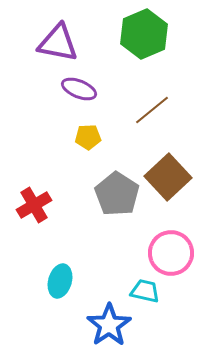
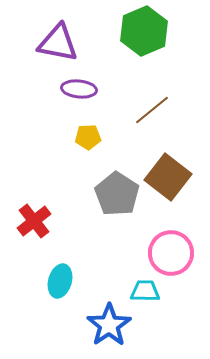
green hexagon: moved 3 px up
purple ellipse: rotated 16 degrees counterclockwise
brown square: rotated 9 degrees counterclockwise
red cross: moved 16 px down; rotated 8 degrees counterclockwise
cyan trapezoid: rotated 12 degrees counterclockwise
